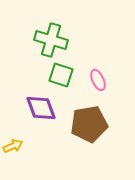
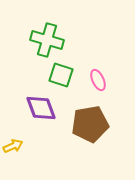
green cross: moved 4 px left
brown pentagon: moved 1 px right
